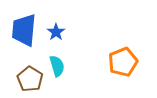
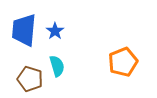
blue star: moved 1 px left, 1 px up
brown pentagon: rotated 15 degrees counterclockwise
